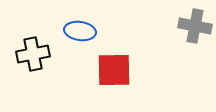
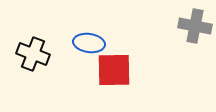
blue ellipse: moved 9 px right, 12 px down
black cross: rotated 32 degrees clockwise
